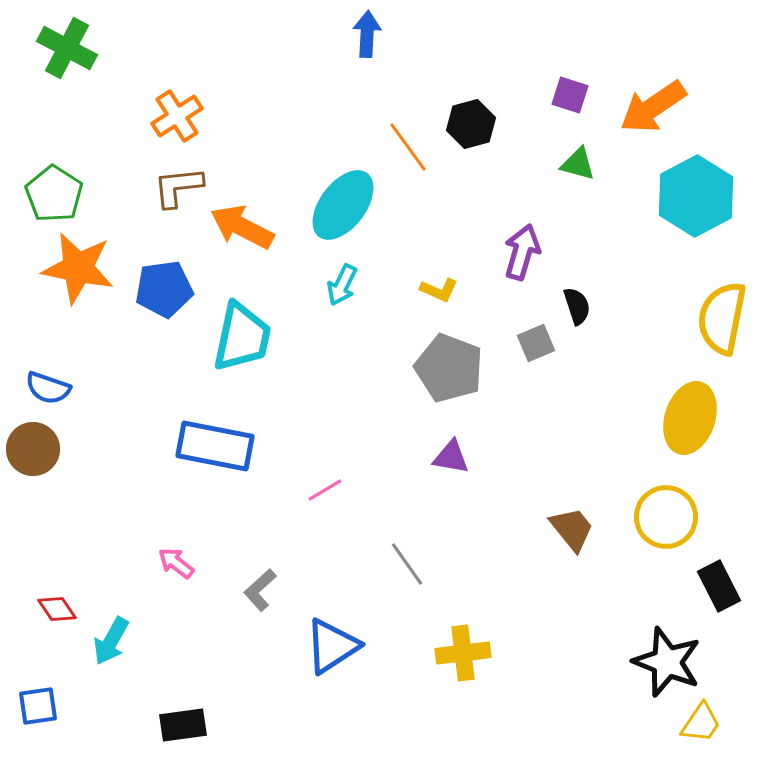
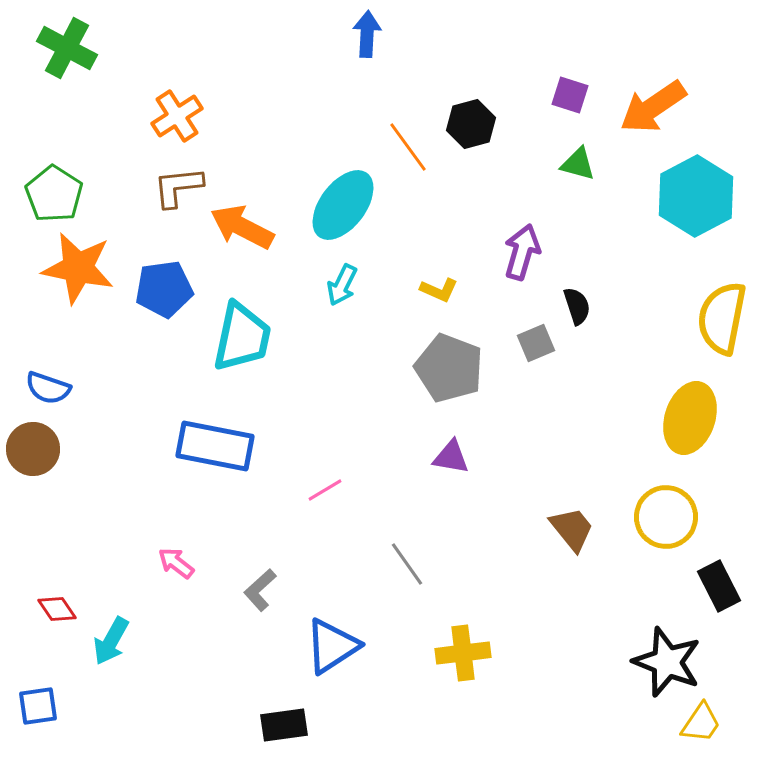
black rectangle at (183, 725): moved 101 px right
